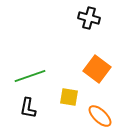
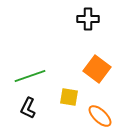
black cross: moved 1 px left, 1 px down; rotated 15 degrees counterclockwise
black L-shape: rotated 15 degrees clockwise
